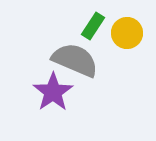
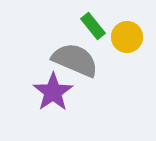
green rectangle: rotated 72 degrees counterclockwise
yellow circle: moved 4 px down
